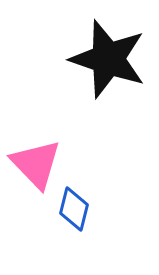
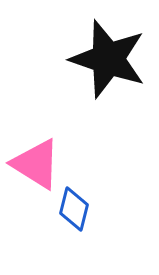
pink triangle: rotated 14 degrees counterclockwise
